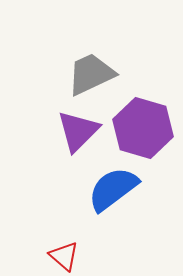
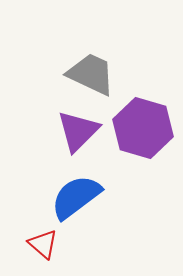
gray trapezoid: rotated 50 degrees clockwise
blue semicircle: moved 37 px left, 8 px down
red triangle: moved 21 px left, 12 px up
